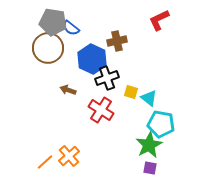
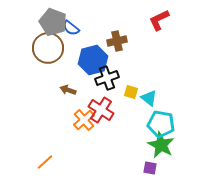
gray pentagon: rotated 12 degrees clockwise
blue hexagon: moved 1 px right, 1 px down; rotated 20 degrees clockwise
green star: moved 12 px right; rotated 16 degrees counterclockwise
orange cross: moved 15 px right, 36 px up
